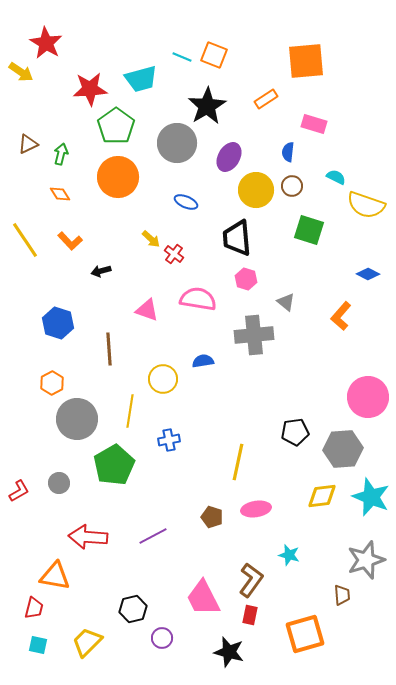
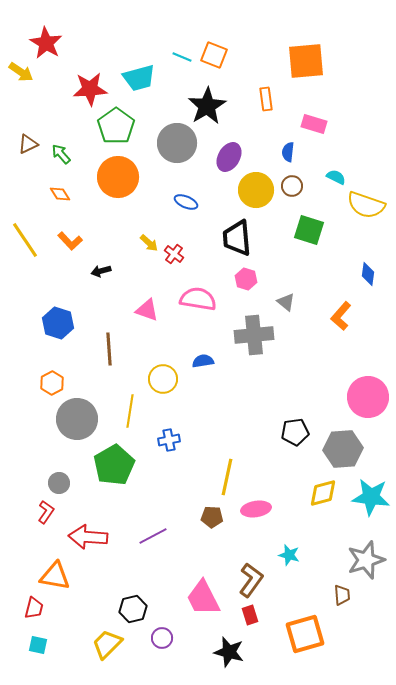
cyan trapezoid at (141, 79): moved 2 px left, 1 px up
orange rectangle at (266, 99): rotated 65 degrees counterclockwise
green arrow at (61, 154): rotated 55 degrees counterclockwise
yellow arrow at (151, 239): moved 2 px left, 4 px down
blue diamond at (368, 274): rotated 70 degrees clockwise
yellow line at (238, 462): moved 11 px left, 15 px down
red L-shape at (19, 491): moved 27 px right, 21 px down; rotated 25 degrees counterclockwise
yellow diamond at (322, 496): moved 1 px right, 3 px up; rotated 8 degrees counterclockwise
cyan star at (371, 497): rotated 15 degrees counterclockwise
brown pentagon at (212, 517): rotated 15 degrees counterclockwise
red rectangle at (250, 615): rotated 30 degrees counterclockwise
yellow trapezoid at (87, 642): moved 20 px right, 2 px down
